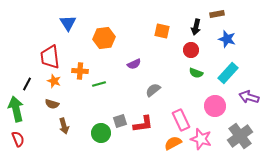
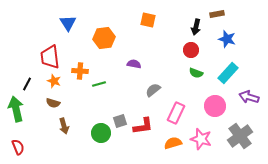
orange square: moved 14 px left, 11 px up
purple semicircle: rotated 144 degrees counterclockwise
brown semicircle: moved 1 px right, 1 px up
pink rectangle: moved 5 px left, 7 px up; rotated 50 degrees clockwise
red L-shape: moved 2 px down
red semicircle: moved 8 px down
orange semicircle: rotated 12 degrees clockwise
